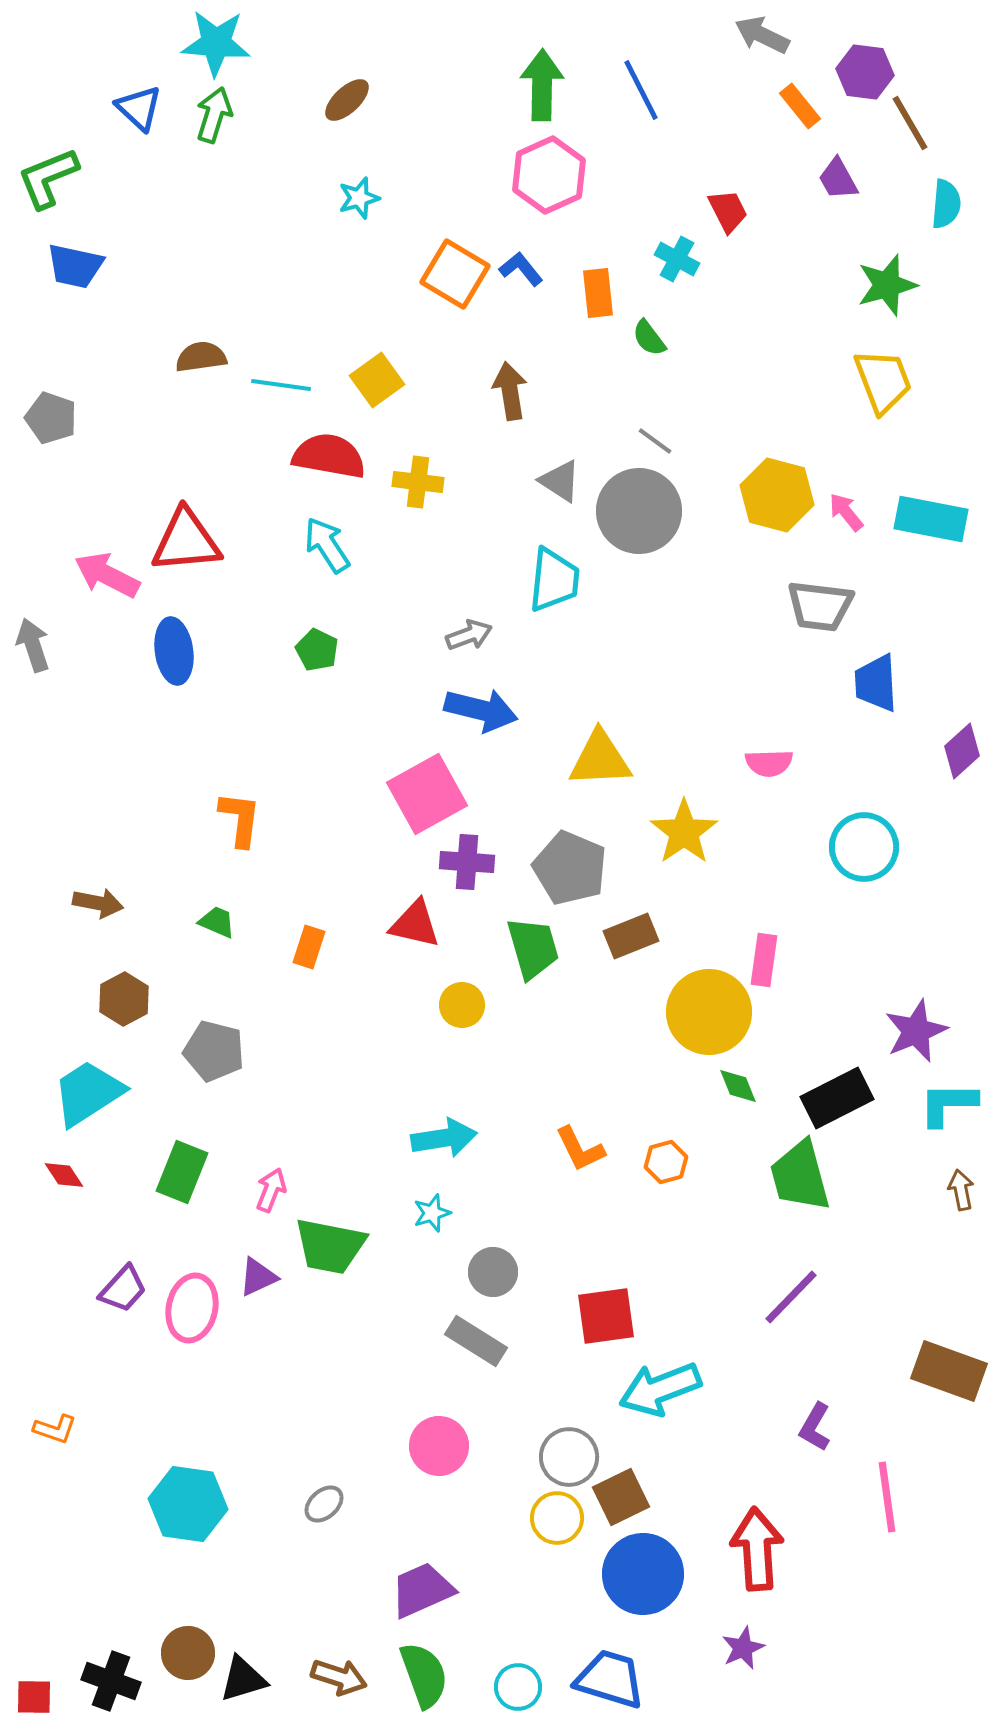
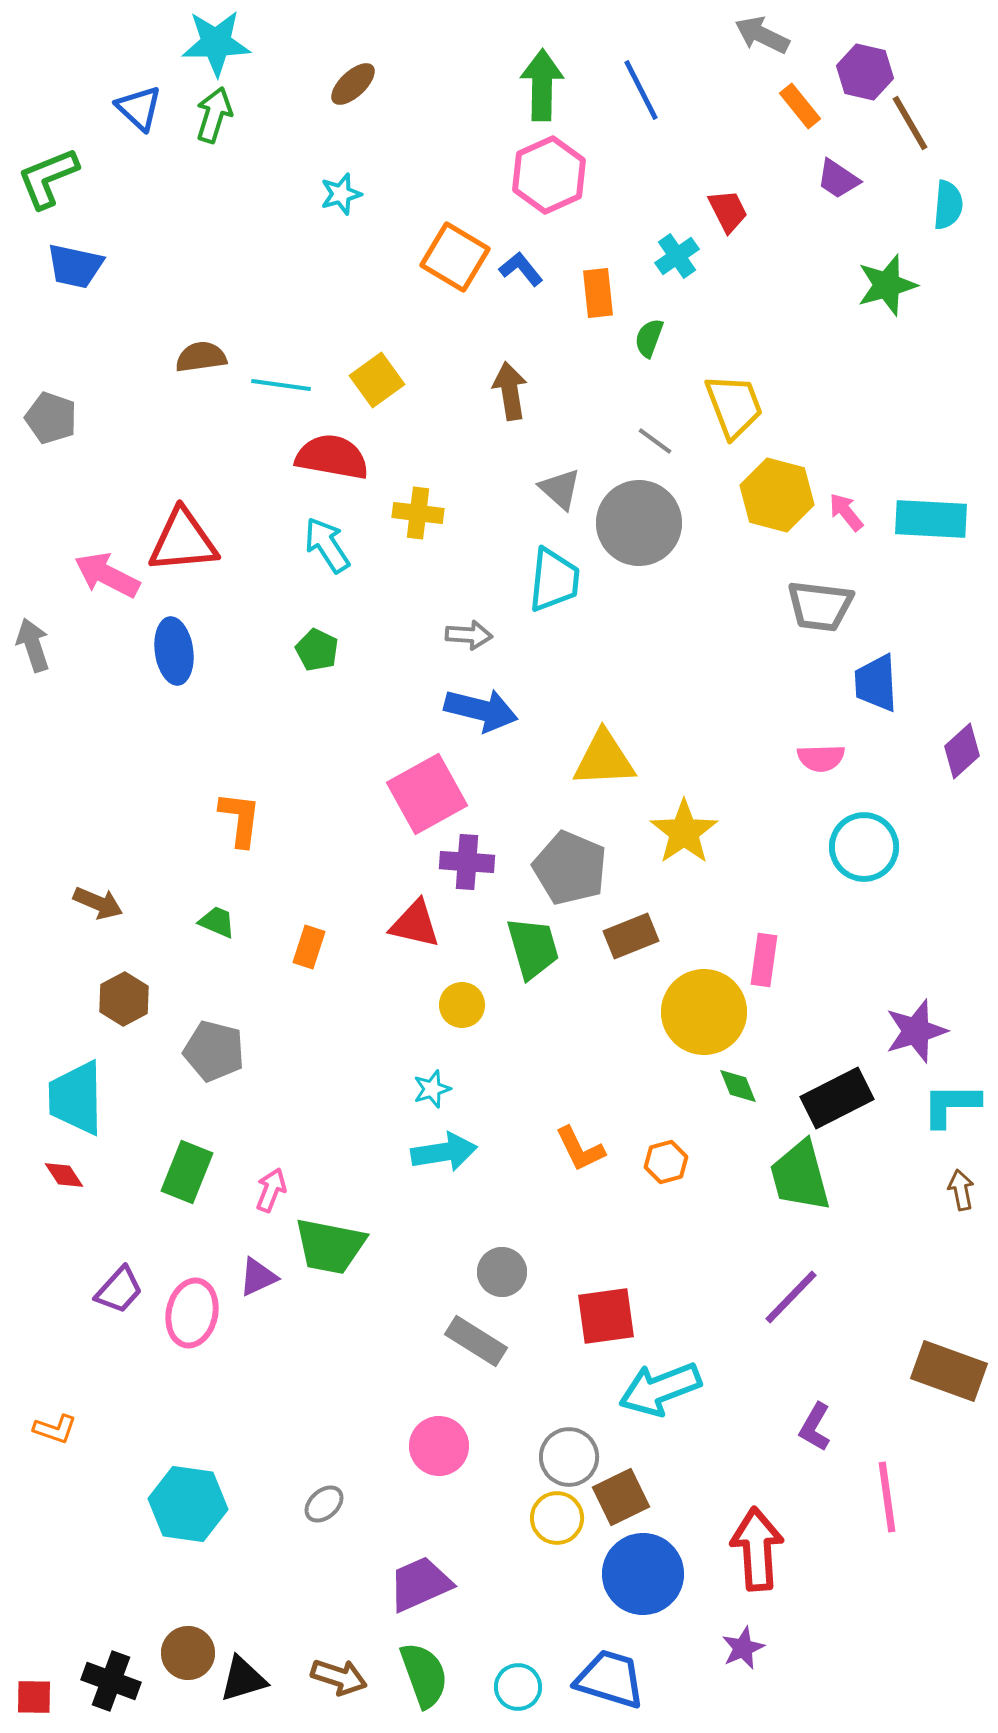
cyan star at (216, 43): rotated 6 degrees counterclockwise
purple hexagon at (865, 72): rotated 6 degrees clockwise
brown ellipse at (347, 100): moved 6 px right, 16 px up
purple trapezoid at (838, 179): rotated 27 degrees counterclockwise
cyan star at (359, 198): moved 18 px left, 4 px up
cyan semicircle at (946, 204): moved 2 px right, 1 px down
cyan cross at (677, 259): moved 3 px up; rotated 27 degrees clockwise
orange square at (455, 274): moved 17 px up
green semicircle at (649, 338): rotated 57 degrees clockwise
yellow trapezoid at (883, 381): moved 149 px left, 25 px down
red semicircle at (329, 456): moved 3 px right, 1 px down
gray triangle at (560, 481): moved 8 px down; rotated 9 degrees clockwise
yellow cross at (418, 482): moved 31 px down
gray circle at (639, 511): moved 12 px down
cyan rectangle at (931, 519): rotated 8 degrees counterclockwise
red triangle at (186, 541): moved 3 px left
gray arrow at (469, 635): rotated 24 degrees clockwise
yellow triangle at (600, 759): moved 4 px right
pink semicircle at (769, 763): moved 52 px right, 5 px up
brown arrow at (98, 903): rotated 12 degrees clockwise
yellow circle at (709, 1012): moved 5 px left
purple star at (916, 1031): rotated 6 degrees clockwise
cyan trapezoid at (88, 1093): moved 12 px left, 5 px down; rotated 58 degrees counterclockwise
cyan L-shape at (948, 1104): moved 3 px right, 1 px down
cyan arrow at (444, 1138): moved 14 px down
green rectangle at (182, 1172): moved 5 px right
cyan star at (432, 1213): moved 124 px up
gray circle at (493, 1272): moved 9 px right
purple trapezoid at (123, 1289): moved 4 px left, 1 px down
pink ellipse at (192, 1308): moved 5 px down
purple trapezoid at (422, 1590): moved 2 px left, 6 px up
